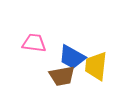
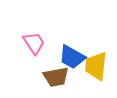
pink trapezoid: rotated 50 degrees clockwise
brown trapezoid: moved 6 px left, 1 px down
